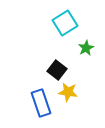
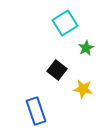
yellow star: moved 15 px right, 3 px up
blue rectangle: moved 5 px left, 8 px down
